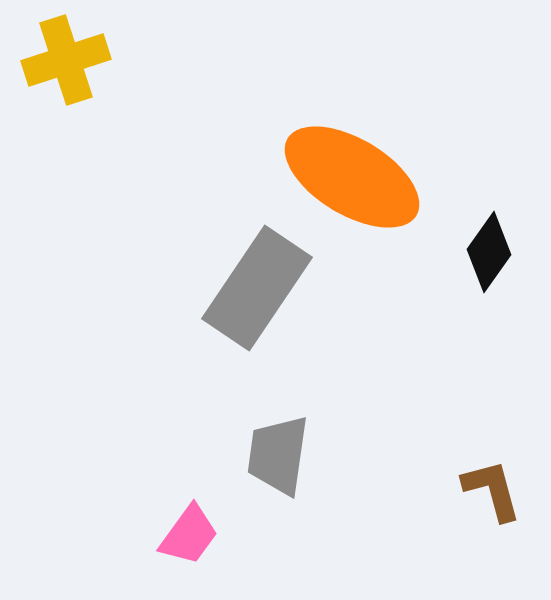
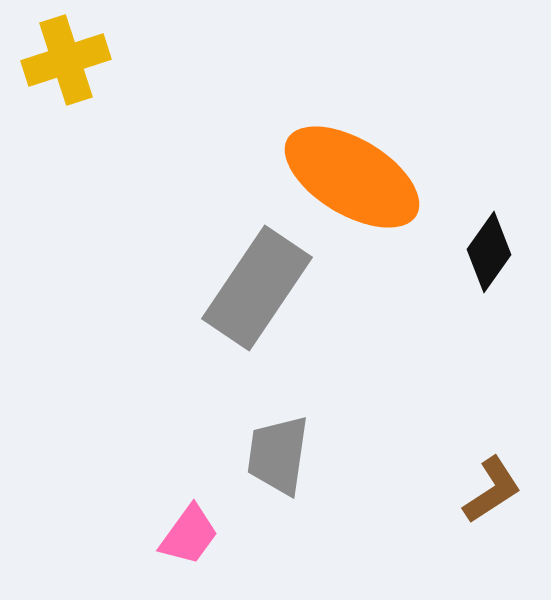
brown L-shape: rotated 72 degrees clockwise
